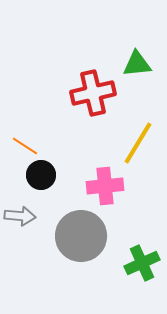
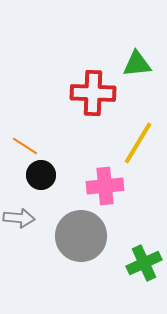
red cross: rotated 15 degrees clockwise
gray arrow: moved 1 px left, 2 px down
green cross: moved 2 px right
